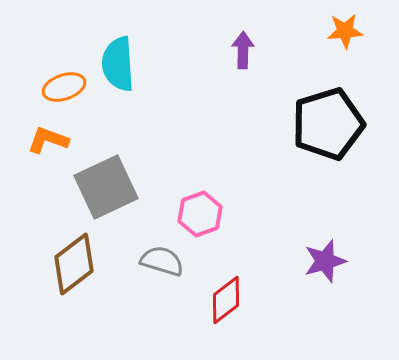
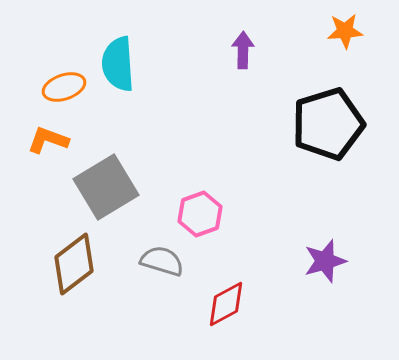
gray square: rotated 6 degrees counterclockwise
red diamond: moved 4 px down; rotated 9 degrees clockwise
